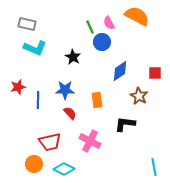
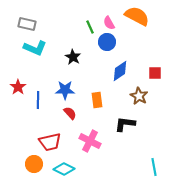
blue circle: moved 5 px right
red star: rotated 21 degrees counterclockwise
